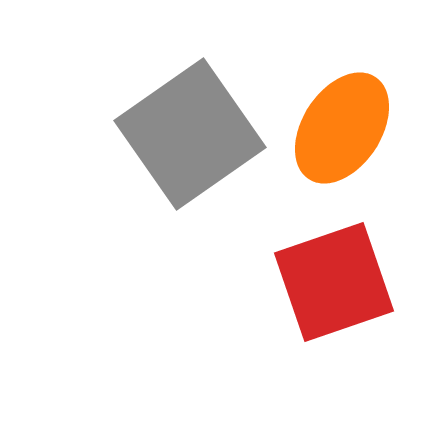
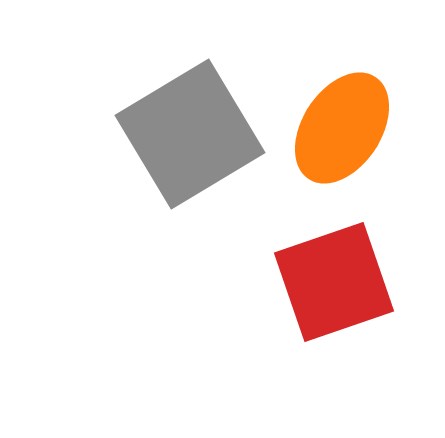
gray square: rotated 4 degrees clockwise
